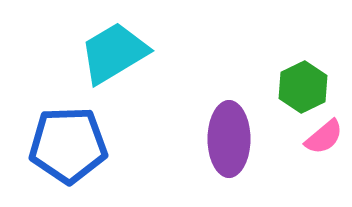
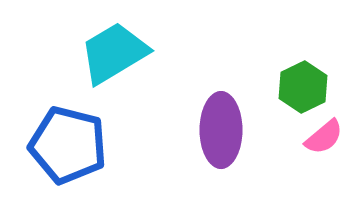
purple ellipse: moved 8 px left, 9 px up
blue pentagon: rotated 16 degrees clockwise
